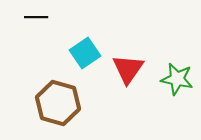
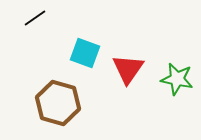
black line: moved 1 px left, 1 px down; rotated 35 degrees counterclockwise
cyan square: rotated 36 degrees counterclockwise
